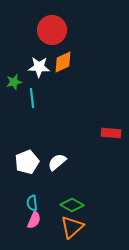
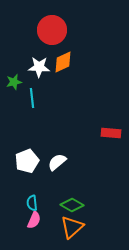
white pentagon: moved 1 px up
